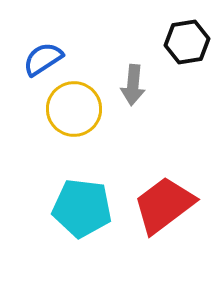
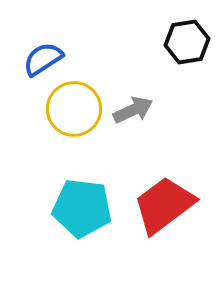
gray arrow: moved 25 px down; rotated 120 degrees counterclockwise
